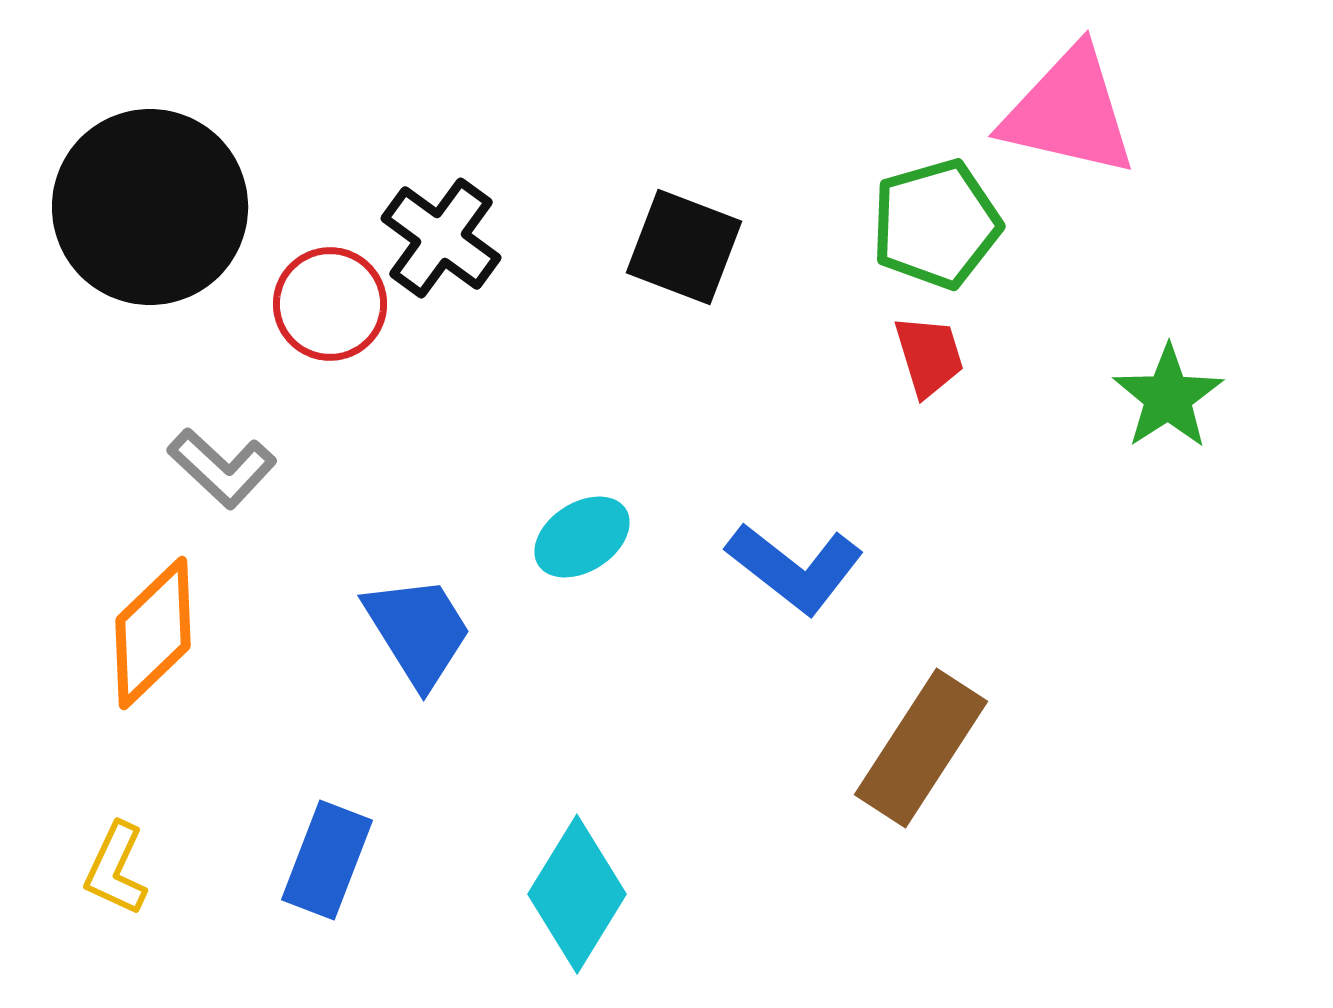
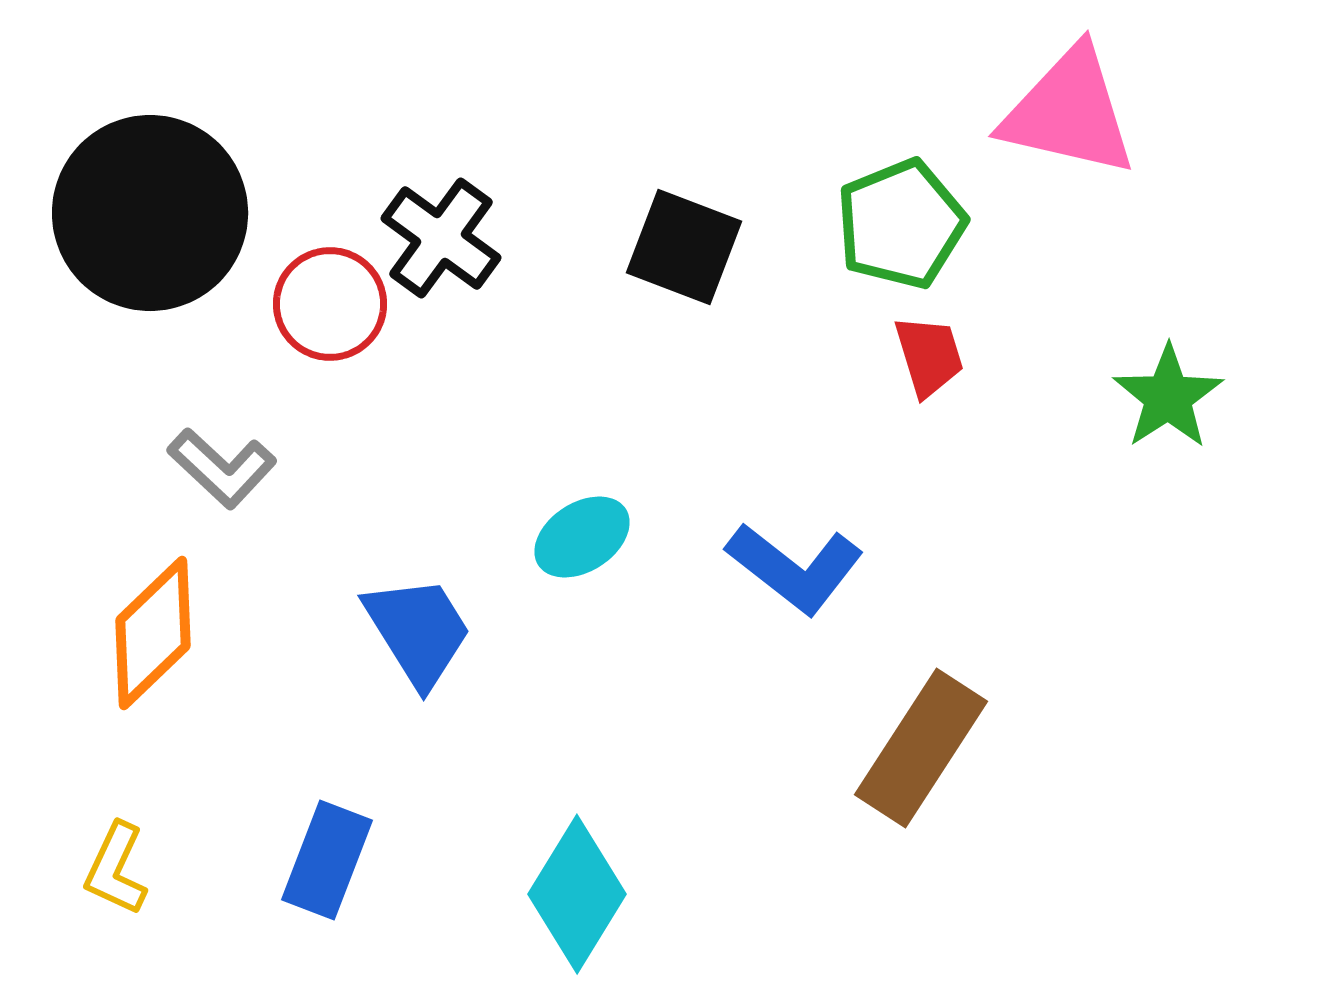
black circle: moved 6 px down
green pentagon: moved 35 px left; rotated 6 degrees counterclockwise
